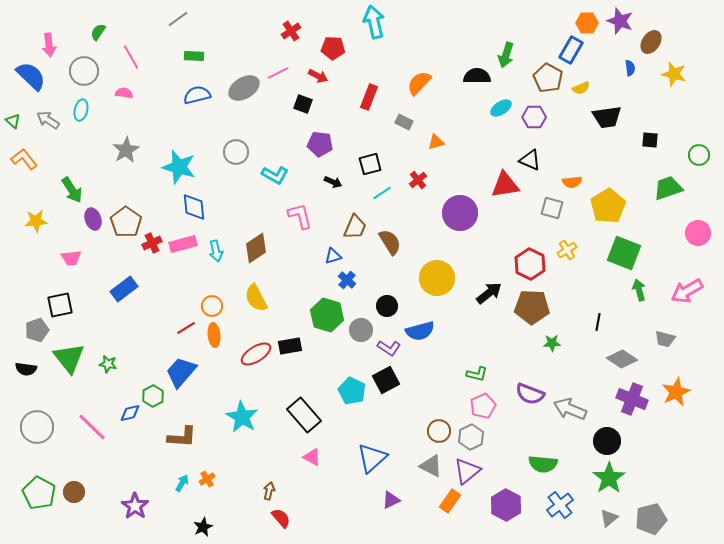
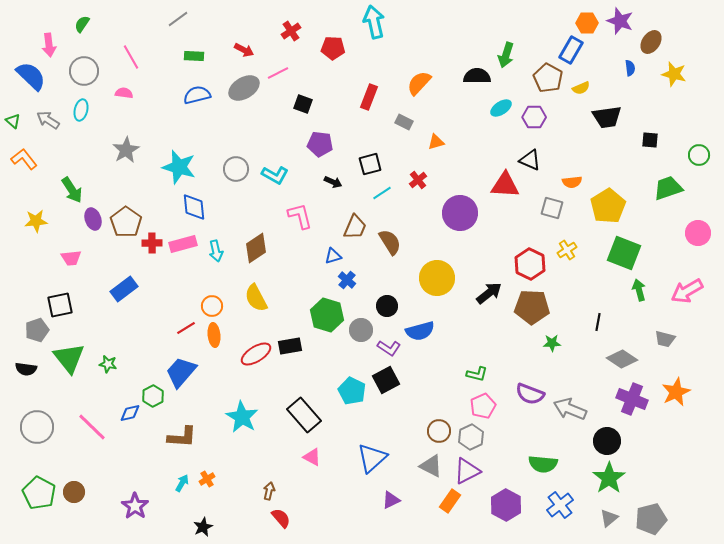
green semicircle at (98, 32): moved 16 px left, 8 px up
red arrow at (318, 76): moved 74 px left, 26 px up
gray circle at (236, 152): moved 17 px down
red triangle at (505, 185): rotated 12 degrees clockwise
red cross at (152, 243): rotated 24 degrees clockwise
purple triangle at (467, 471): rotated 12 degrees clockwise
